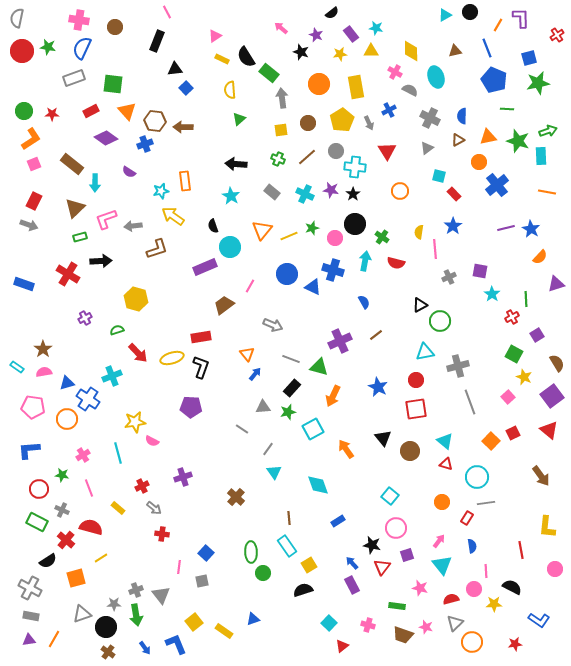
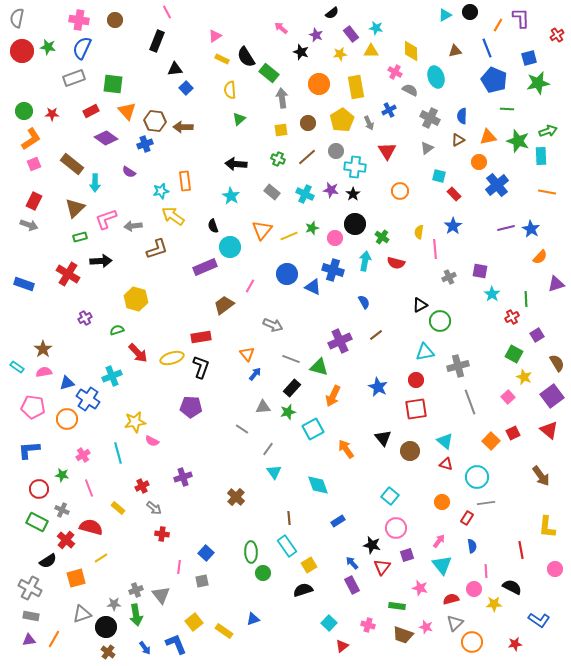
brown circle at (115, 27): moved 7 px up
